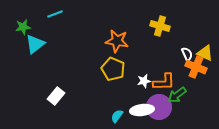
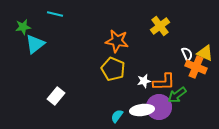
cyan line: rotated 35 degrees clockwise
yellow cross: rotated 36 degrees clockwise
